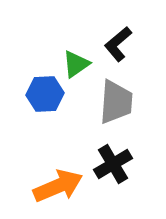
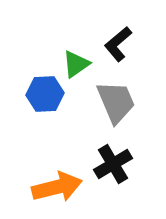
gray trapezoid: rotated 27 degrees counterclockwise
orange arrow: moved 1 px left, 1 px down; rotated 9 degrees clockwise
